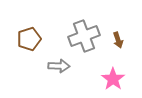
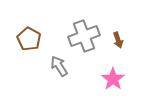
brown pentagon: rotated 25 degrees counterclockwise
gray arrow: rotated 125 degrees counterclockwise
